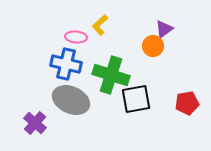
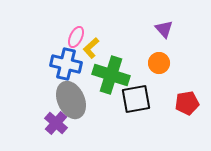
yellow L-shape: moved 9 px left, 23 px down
purple triangle: rotated 36 degrees counterclockwise
pink ellipse: rotated 70 degrees counterclockwise
orange circle: moved 6 px right, 17 px down
gray ellipse: rotated 42 degrees clockwise
purple cross: moved 21 px right
